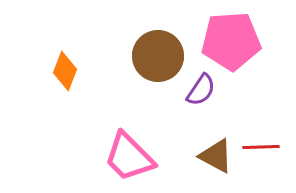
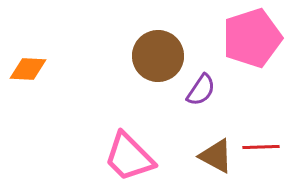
pink pentagon: moved 21 px right, 3 px up; rotated 14 degrees counterclockwise
orange diamond: moved 37 px left, 2 px up; rotated 72 degrees clockwise
